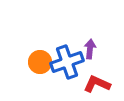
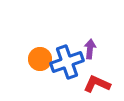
orange circle: moved 3 px up
